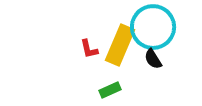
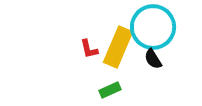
yellow rectangle: moved 2 px left, 2 px down
